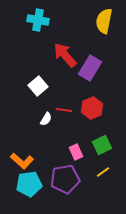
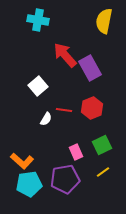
purple rectangle: rotated 60 degrees counterclockwise
